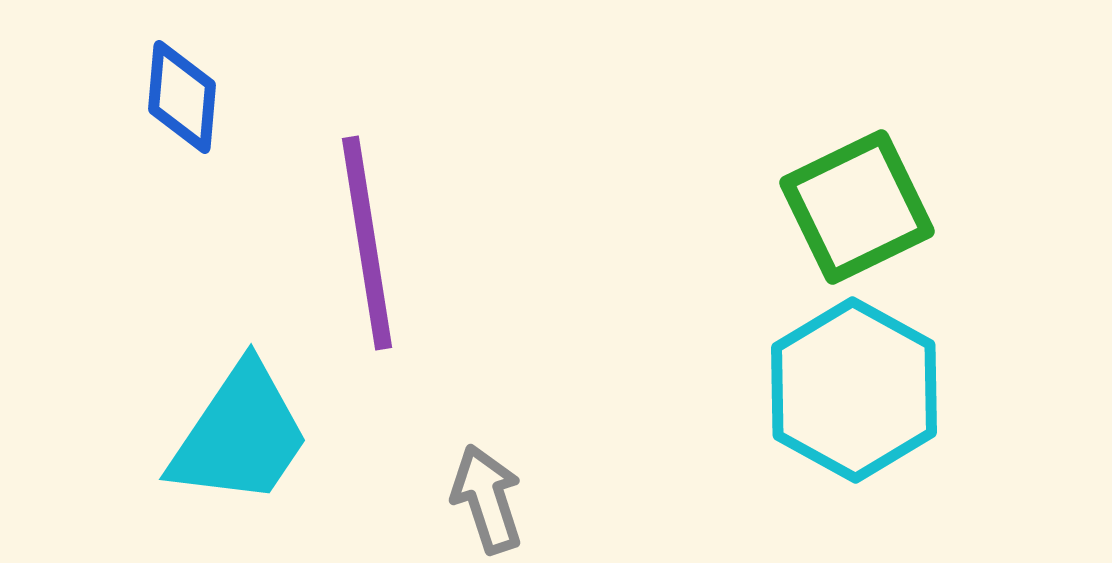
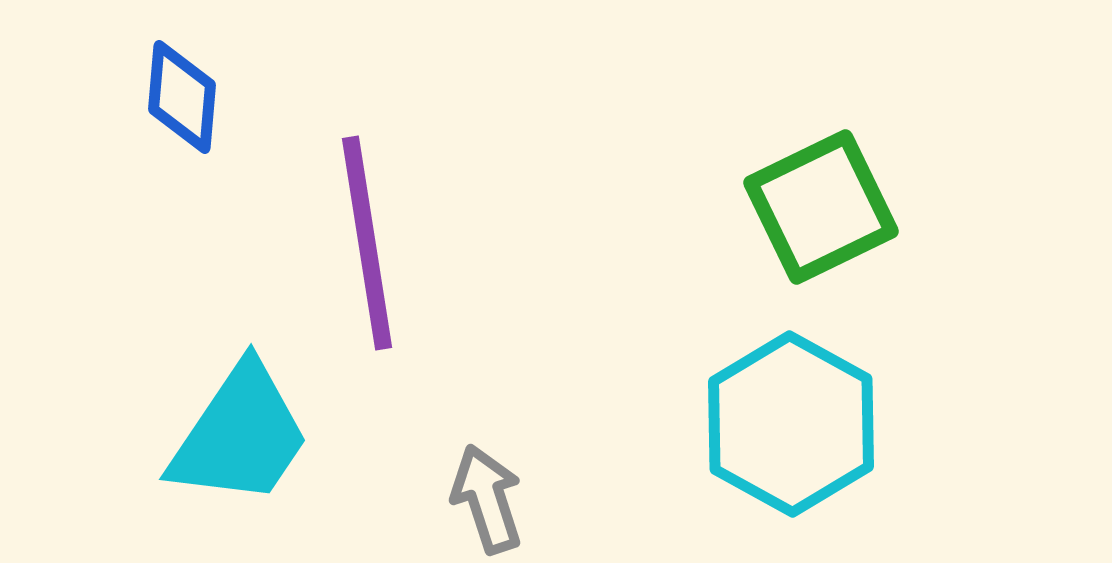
green square: moved 36 px left
cyan hexagon: moved 63 px left, 34 px down
